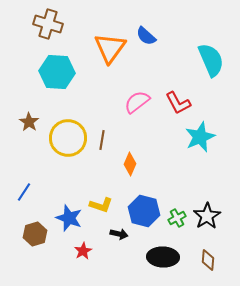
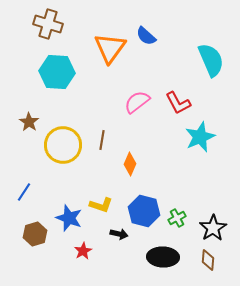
yellow circle: moved 5 px left, 7 px down
black star: moved 6 px right, 12 px down
